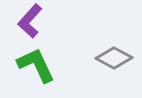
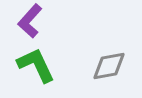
gray diamond: moved 5 px left, 8 px down; rotated 39 degrees counterclockwise
